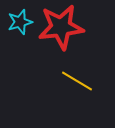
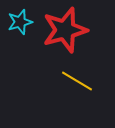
red star: moved 4 px right, 3 px down; rotated 9 degrees counterclockwise
